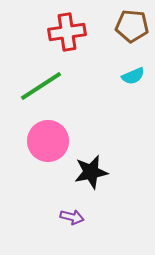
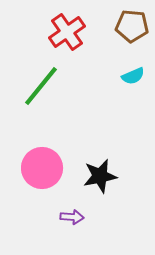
red cross: rotated 27 degrees counterclockwise
green line: rotated 18 degrees counterclockwise
pink circle: moved 6 px left, 27 px down
black star: moved 9 px right, 4 px down
purple arrow: rotated 10 degrees counterclockwise
